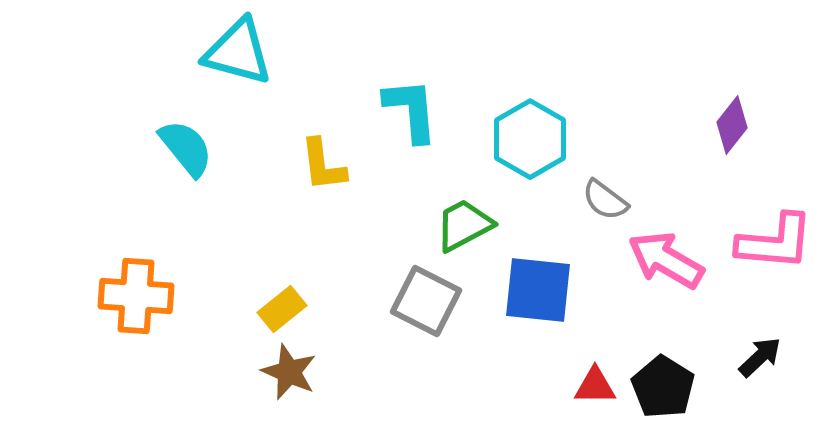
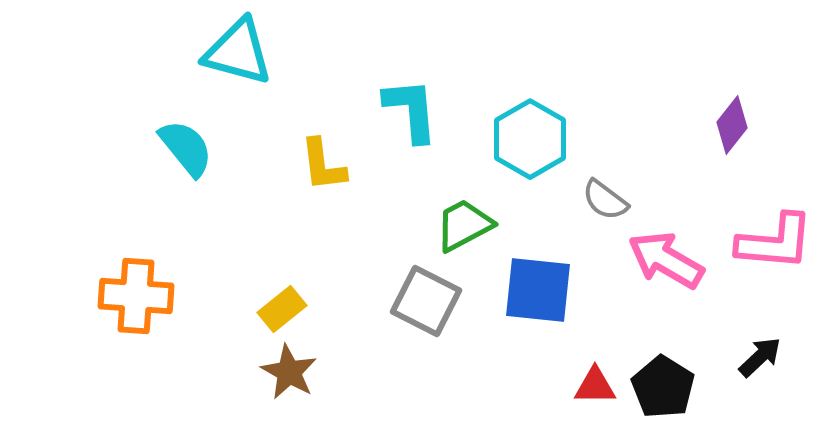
brown star: rotated 6 degrees clockwise
